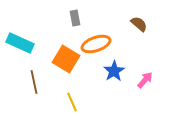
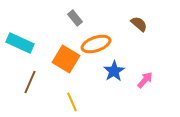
gray rectangle: rotated 28 degrees counterclockwise
brown line: moved 4 px left; rotated 35 degrees clockwise
